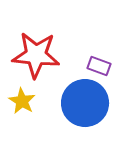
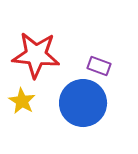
blue circle: moved 2 px left
